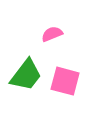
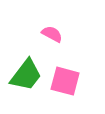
pink semicircle: rotated 50 degrees clockwise
